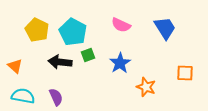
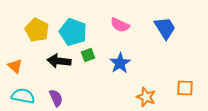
pink semicircle: moved 1 px left
cyan pentagon: rotated 8 degrees counterclockwise
black arrow: moved 1 px left, 1 px up
orange square: moved 15 px down
orange star: moved 10 px down
purple semicircle: moved 1 px down
